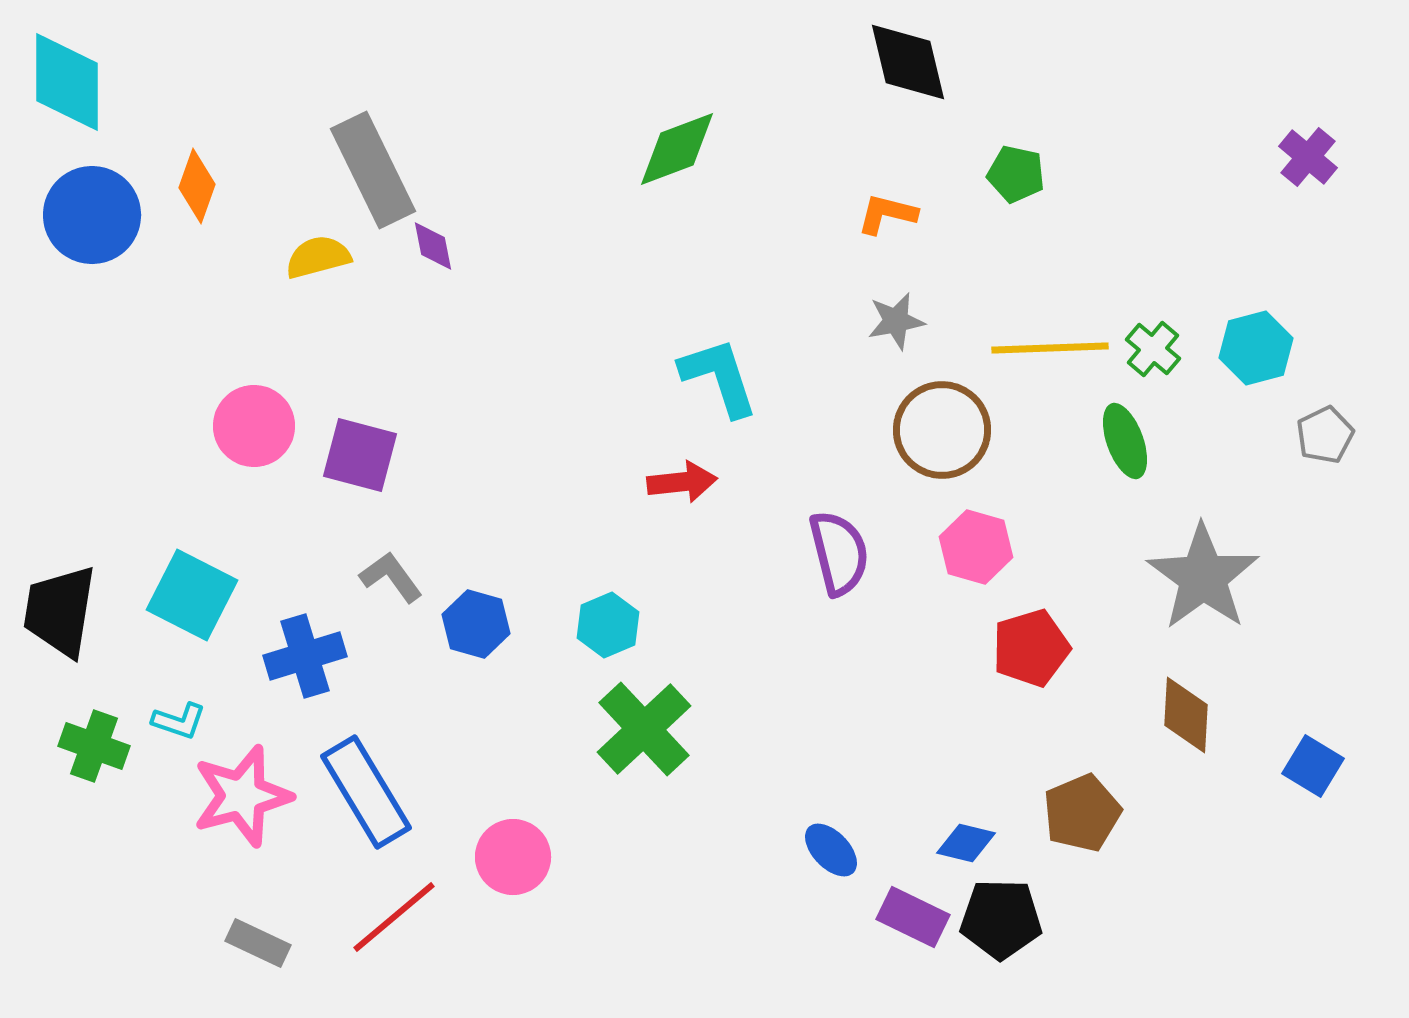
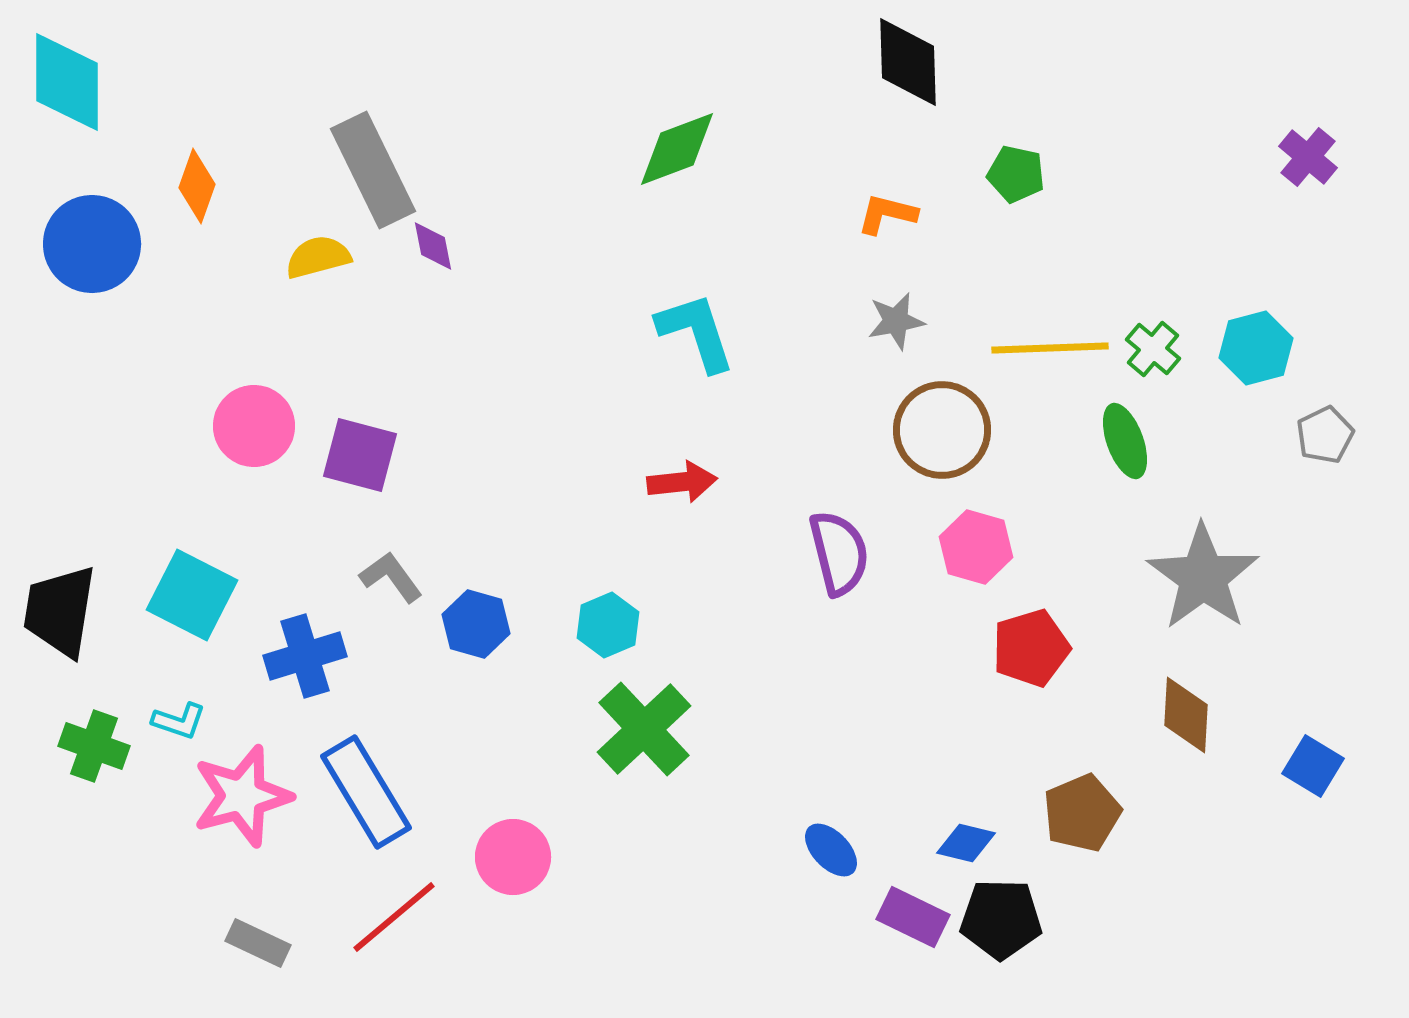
black diamond at (908, 62): rotated 12 degrees clockwise
blue circle at (92, 215): moved 29 px down
cyan L-shape at (719, 377): moved 23 px left, 45 px up
